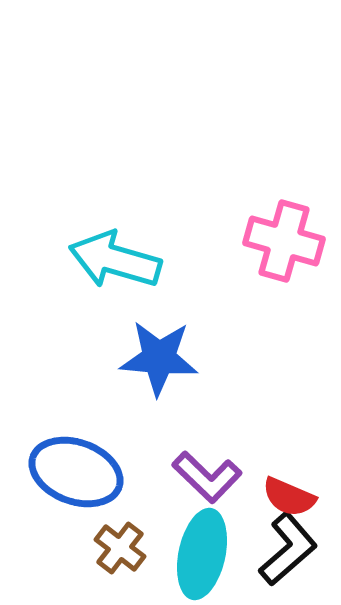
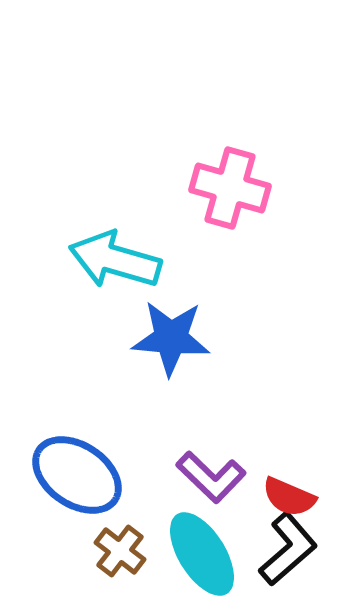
pink cross: moved 54 px left, 53 px up
blue star: moved 12 px right, 20 px up
blue ellipse: moved 1 px right, 3 px down; rotated 14 degrees clockwise
purple L-shape: moved 4 px right
brown cross: moved 3 px down
cyan ellipse: rotated 44 degrees counterclockwise
